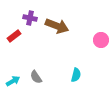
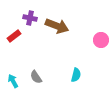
cyan arrow: rotated 88 degrees counterclockwise
